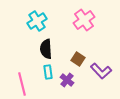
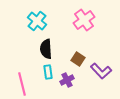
cyan cross: rotated 18 degrees counterclockwise
purple cross: rotated 24 degrees clockwise
